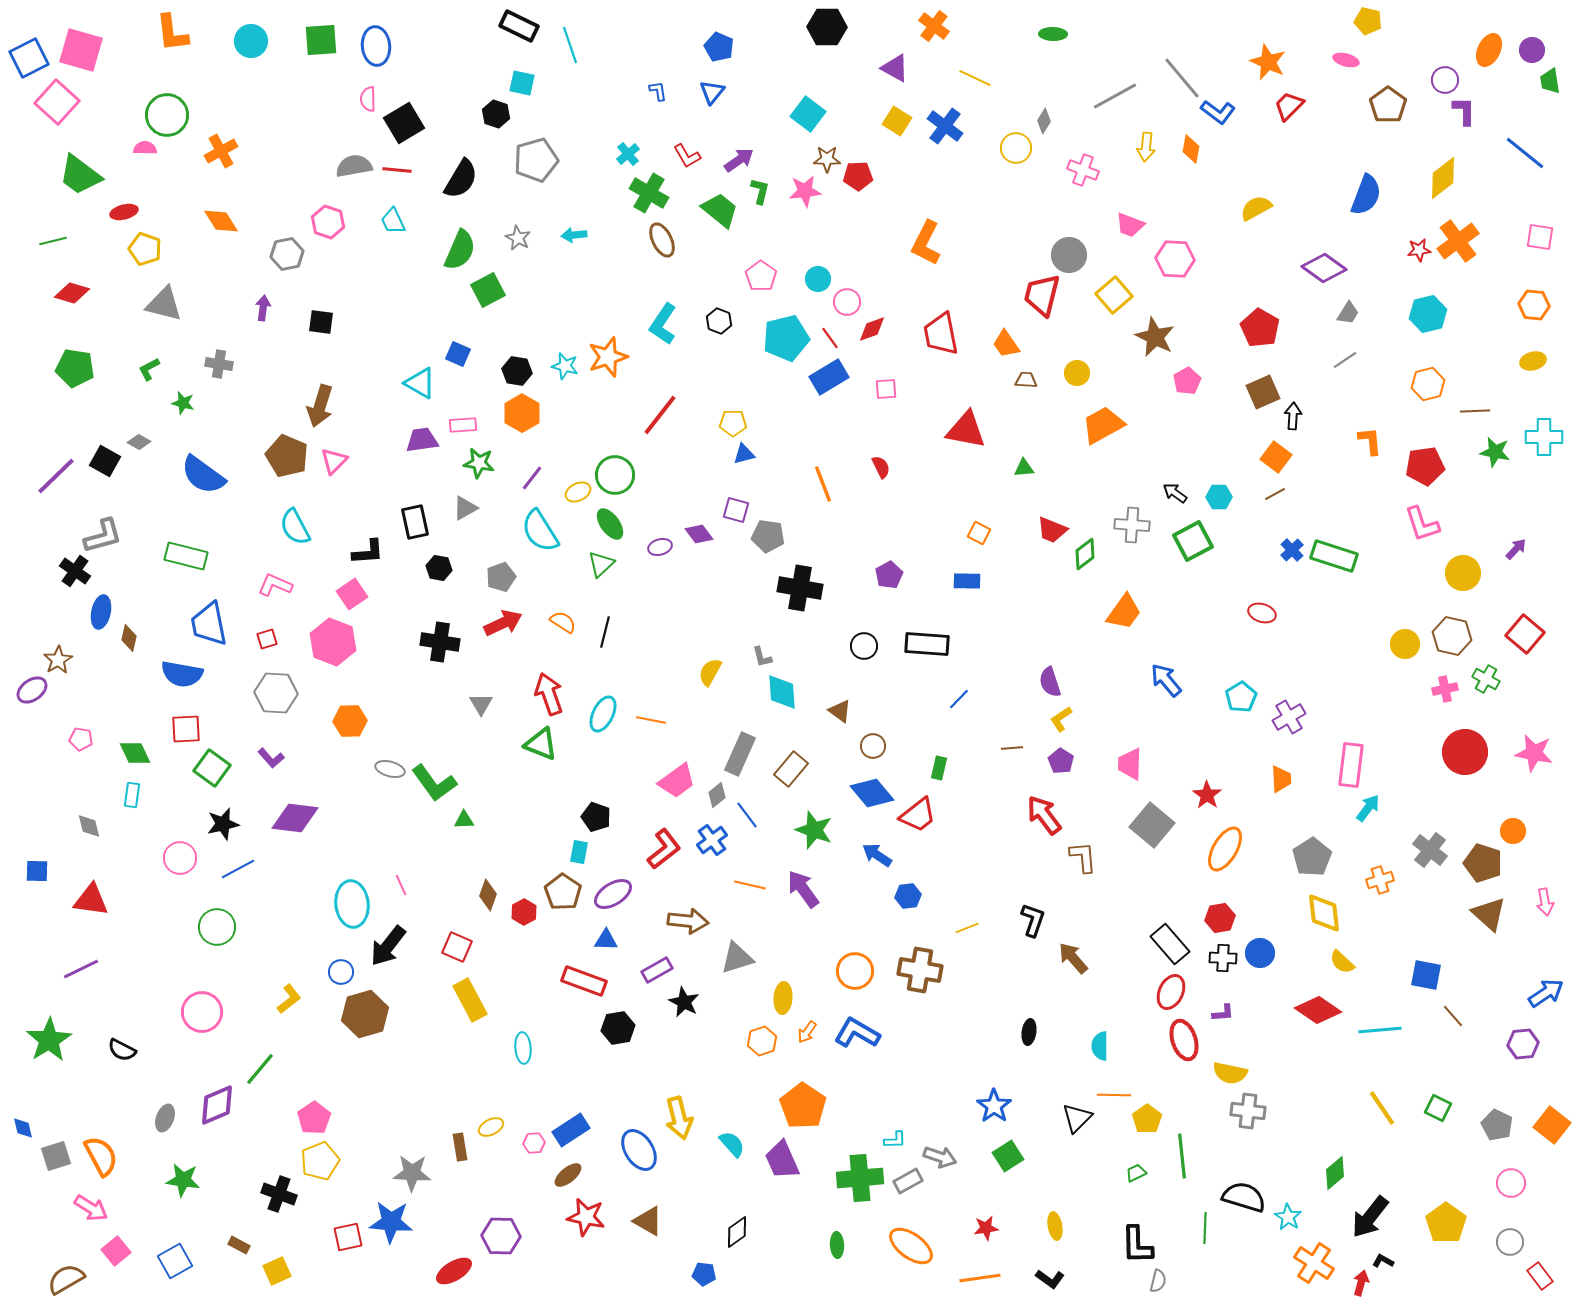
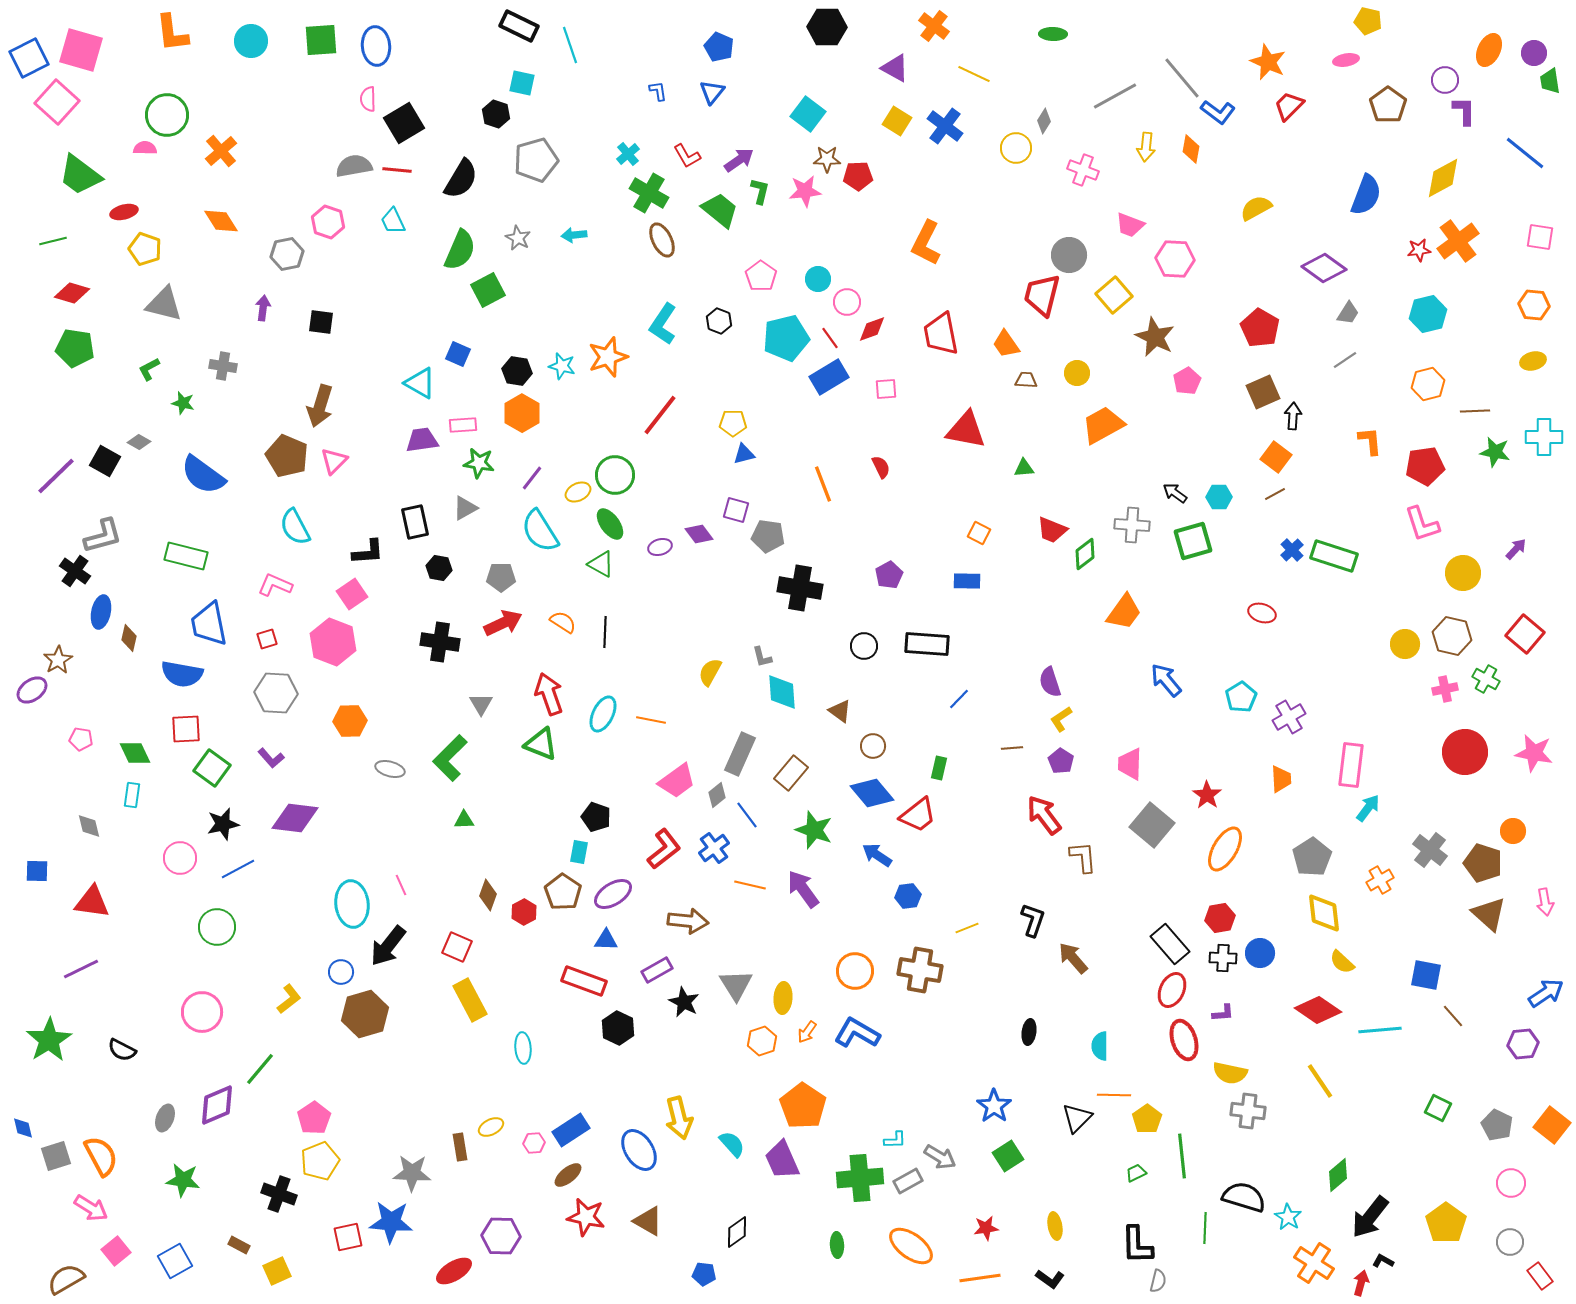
purple circle at (1532, 50): moved 2 px right, 3 px down
pink ellipse at (1346, 60): rotated 25 degrees counterclockwise
yellow line at (975, 78): moved 1 px left, 4 px up
orange cross at (221, 151): rotated 12 degrees counterclockwise
yellow diamond at (1443, 178): rotated 9 degrees clockwise
gray cross at (219, 364): moved 4 px right, 2 px down
cyan star at (565, 366): moved 3 px left
green pentagon at (75, 368): moved 20 px up
green square at (1193, 541): rotated 12 degrees clockwise
green triangle at (601, 564): rotated 48 degrees counterclockwise
gray pentagon at (501, 577): rotated 20 degrees clockwise
black line at (605, 632): rotated 12 degrees counterclockwise
brown rectangle at (791, 769): moved 4 px down
green L-shape at (434, 783): moved 16 px right, 25 px up; rotated 81 degrees clockwise
blue cross at (712, 840): moved 2 px right, 8 px down
orange cross at (1380, 880): rotated 12 degrees counterclockwise
red triangle at (91, 900): moved 1 px right, 2 px down
gray triangle at (737, 958): moved 1 px left, 27 px down; rotated 45 degrees counterclockwise
red ellipse at (1171, 992): moved 1 px right, 2 px up
black hexagon at (618, 1028): rotated 24 degrees counterclockwise
yellow line at (1382, 1108): moved 62 px left, 27 px up
gray arrow at (940, 1157): rotated 12 degrees clockwise
green diamond at (1335, 1173): moved 3 px right, 2 px down
